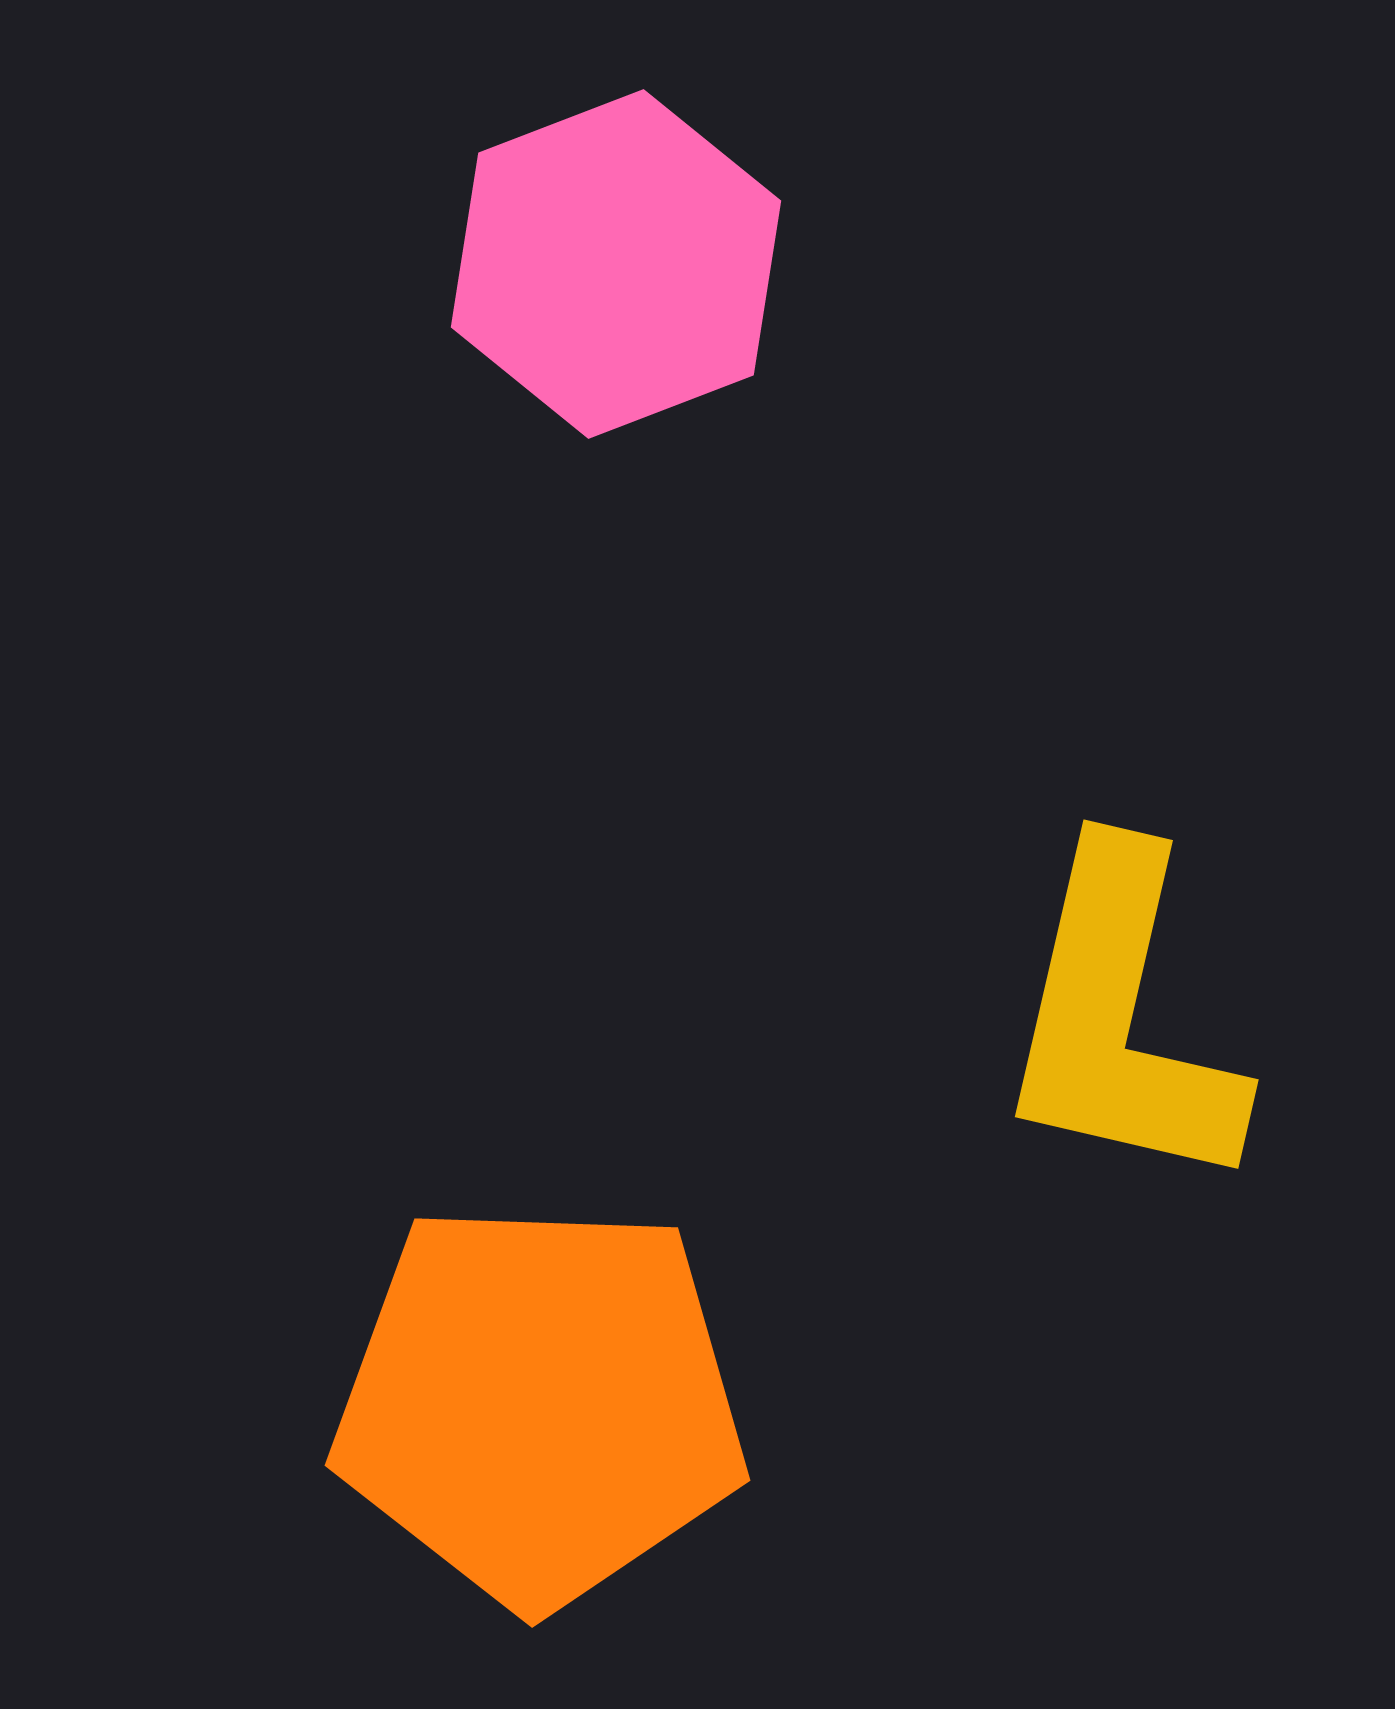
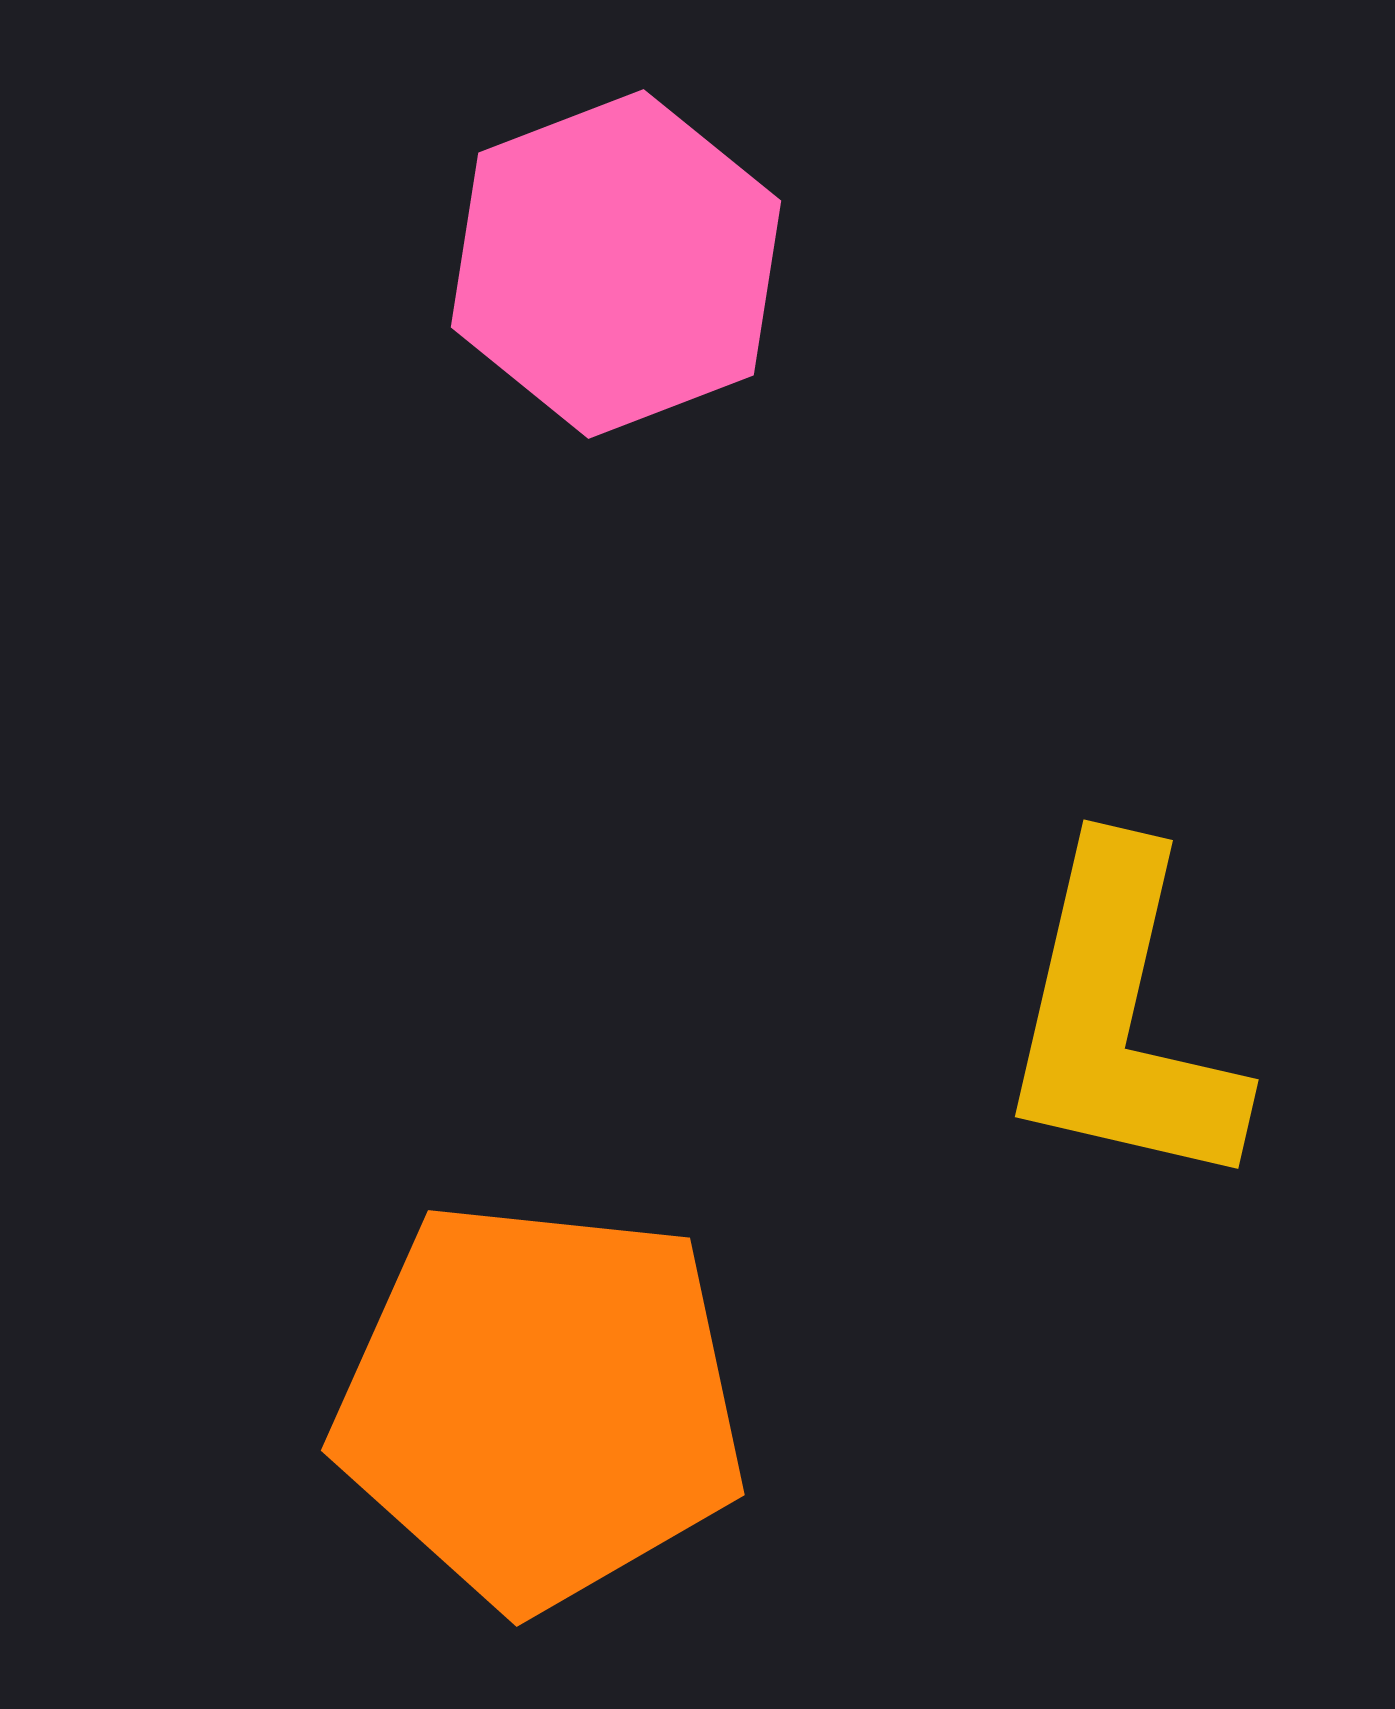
orange pentagon: rotated 4 degrees clockwise
